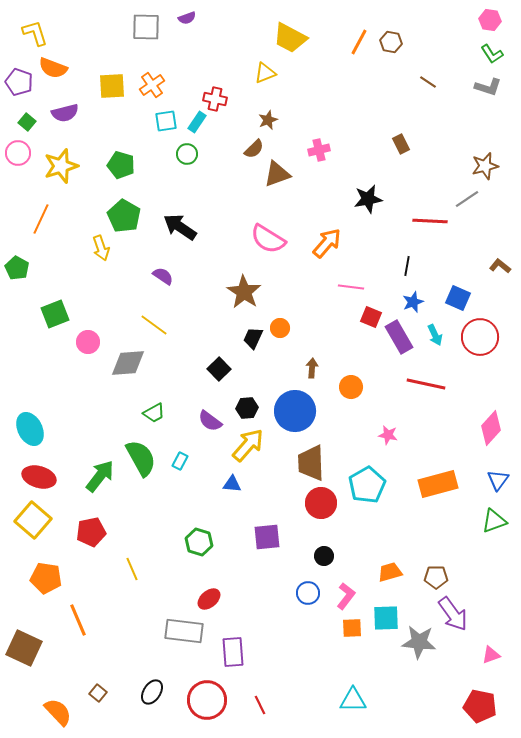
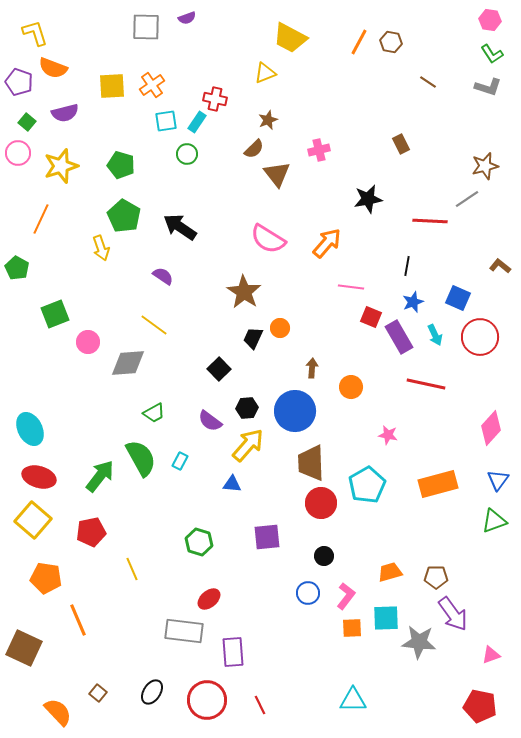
brown triangle at (277, 174): rotated 48 degrees counterclockwise
